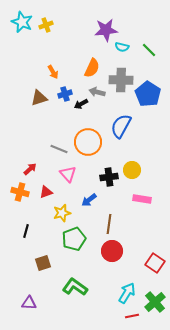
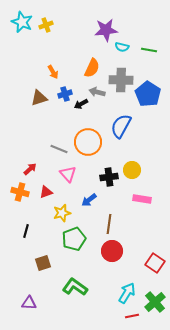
green line: rotated 35 degrees counterclockwise
